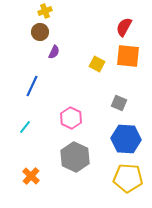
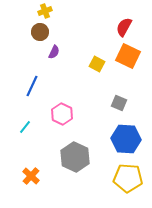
orange square: rotated 20 degrees clockwise
pink hexagon: moved 9 px left, 4 px up
